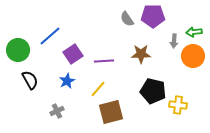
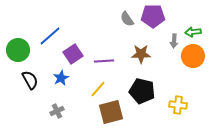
green arrow: moved 1 px left
blue star: moved 6 px left, 3 px up
black pentagon: moved 11 px left
